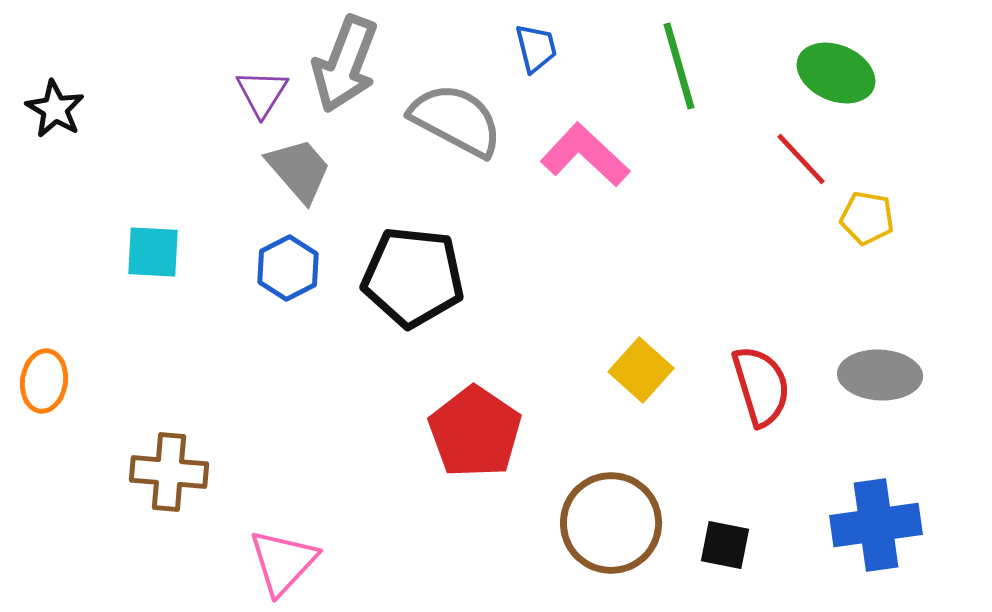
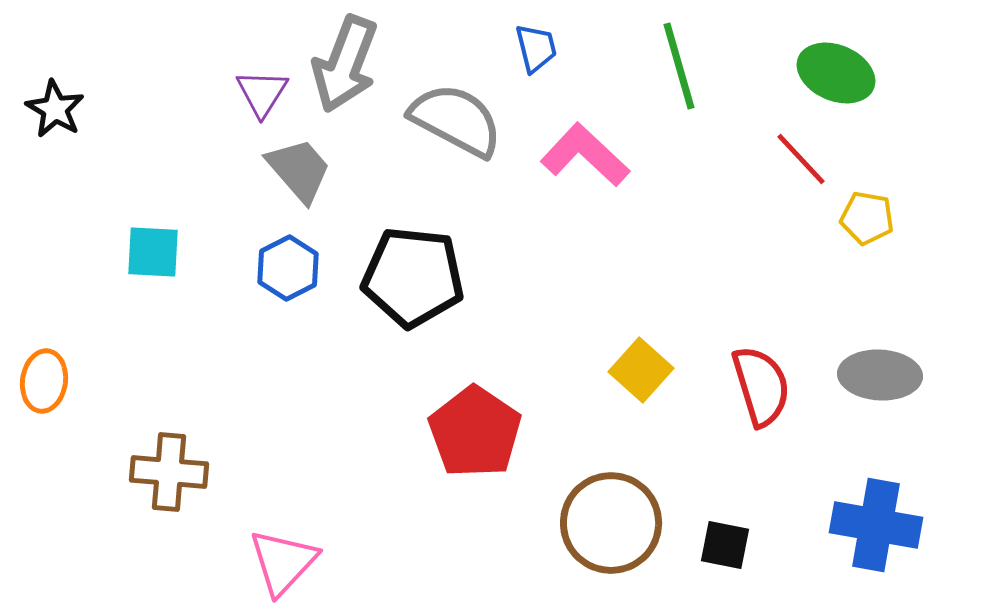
blue cross: rotated 18 degrees clockwise
